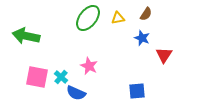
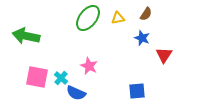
cyan cross: moved 1 px down
